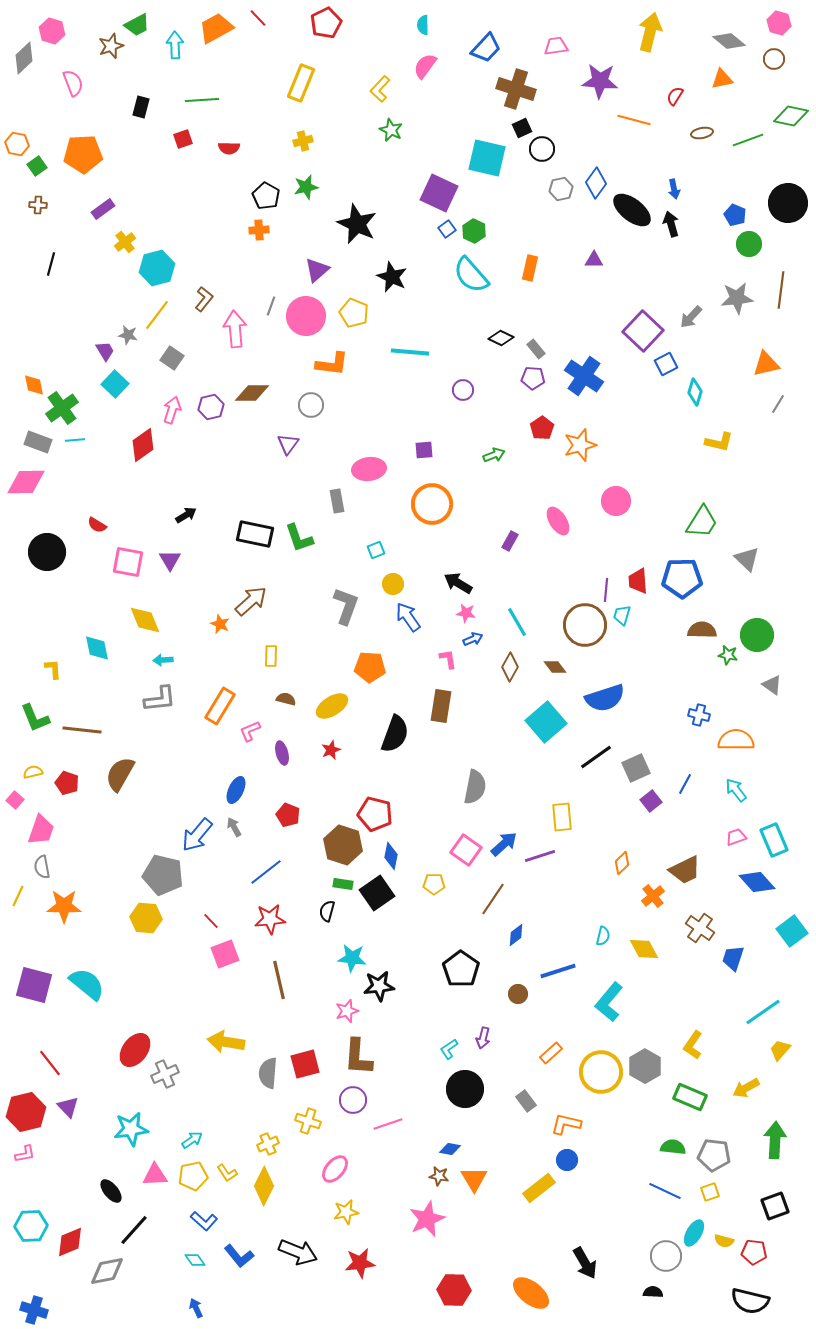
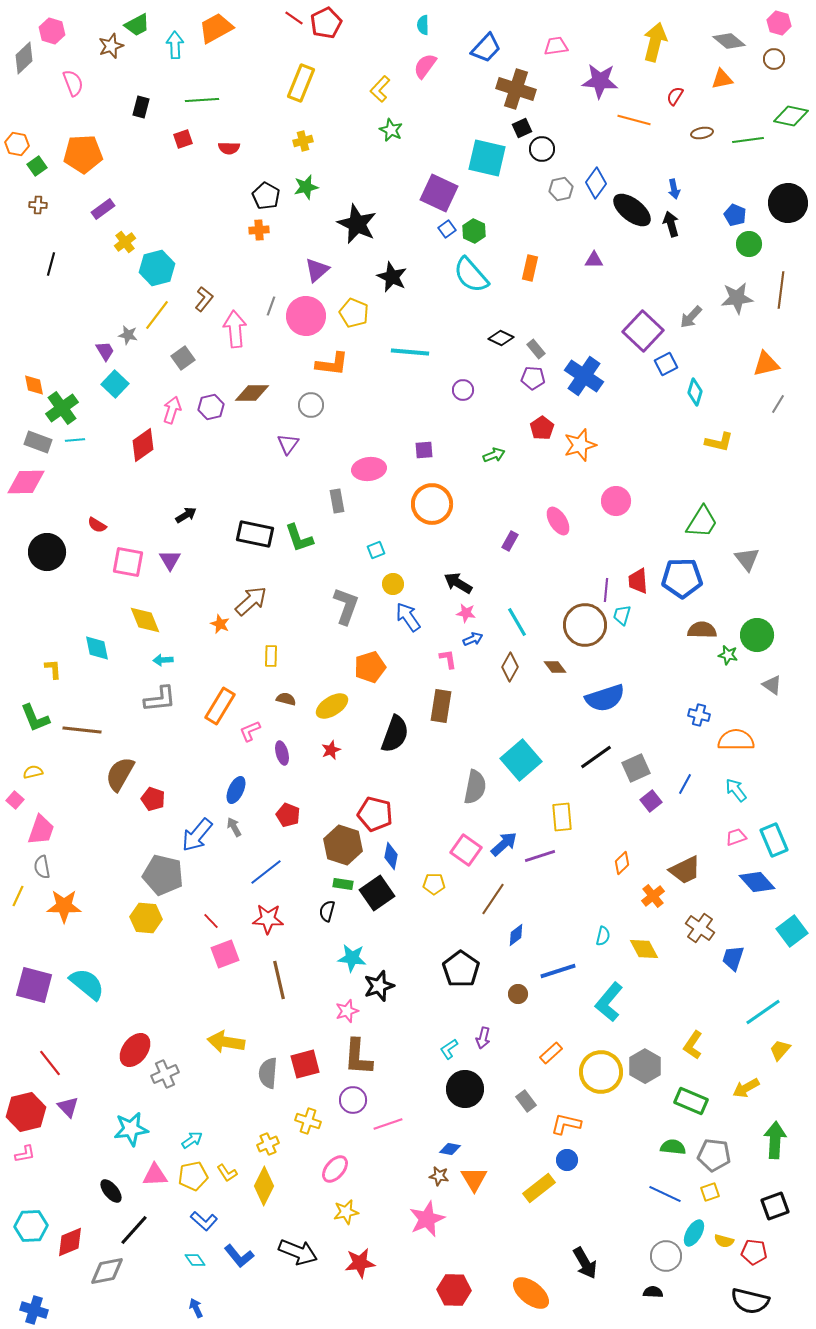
red line at (258, 18): moved 36 px right; rotated 12 degrees counterclockwise
yellow arrow at (650, 32): moved 5 px right, 10 px down
green line at (748, 140): rotated 12 degrees clockwise
gray square at (172, 358): moved 11 px right; rotated 20 degrees clockwise
gray triangle at (747, 559): rotated 8 degrees clockwise
orange pentagon at (370, 667): rotated 20 degrees counterclockwise
cyan square at (546, 722): moved 25 px left, 38 px down
red pentagon at (67, 783): moved 86 px right, 16 px down
red star at (270, 919): moved 2 px left; rotated 8 degrees clockwise
black star at (379, 986): rotated 12 degrees counterclockwise
green rectangle at (690, 1097): moved 1 px right, 4 px down
blue line at (665, 1191): moved 3 px down
